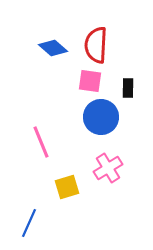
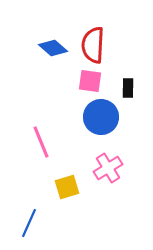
red semicircle: moved 3 px left
